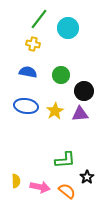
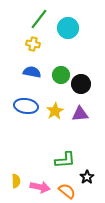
blue semicircle: moved 4 px right
black circle: moved 3 px left, 7 px up
